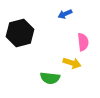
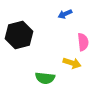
black hexagon: moved 1 px left, 2 px down
green semicircle: moved 5 px left
